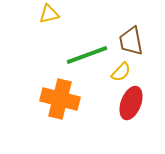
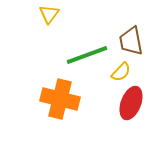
yellow triangle: rotated 40 degrees counterclockwise
